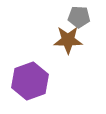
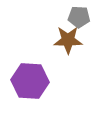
purple hexagon: rotated 24 degrees clockwise
